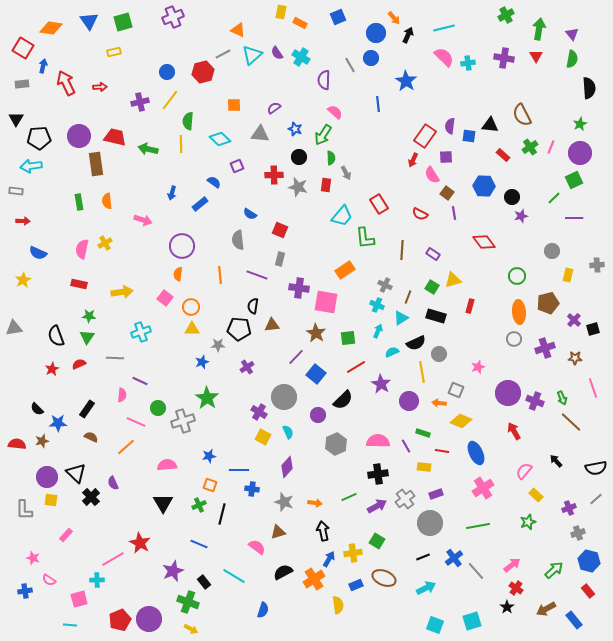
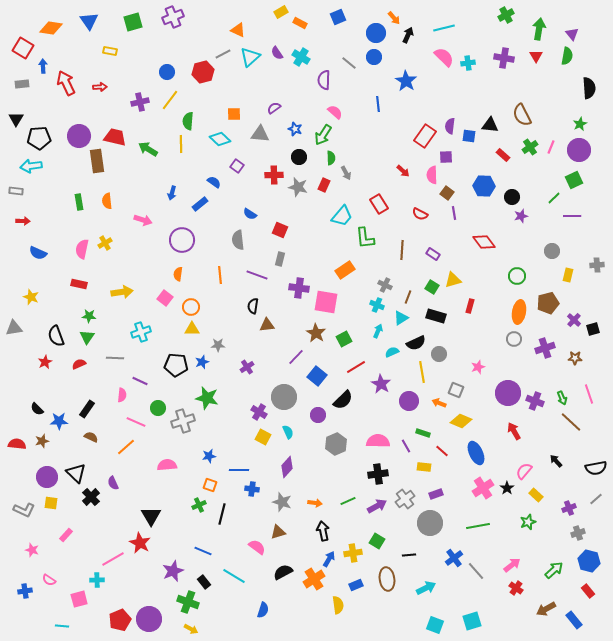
yellow rectangle at (281, 12): rotated 48 degrees clockwise
green square at (123, 22): moved 10 px right
yellow rectangle at (114, 52): moved 4 px left, 1 px up; rotated 24 degrees clockwise
cyan triangle at (252, 55): moved 2 px left, 2 px down
blue circle at (371, 58): moved 3 px right, 1 px up
green semicircle at (572, 59): moved 5 px left, 3 px up
gray line at (350, 65): moved 1 px left, 2 px up; rotated 21 degrees counterclockwise
blue arrow at (43, 66): rotated 16 degrees counterclockwise
orange square at (234, 105): moved 9 px down
green arrow at (148, 149): rotated 18 degrees clockwise
purple circle at (580, 153): moved 1 px left, 3 px up
red arrow at (413, 160): moved 10 px left, 11 px down; rotated 72 degrees counterclockwise
brown rectangle at (96, 164): moved 1 px right, 3 px up
purple square at (237, 166): rotated 32 degrees counterclockwise
pink semicircle at (432, 175): rotated 30 degrees clockwise
red rectangle at (326, 185): moved 2 px left; rotated 16 degrees clockwise
purple line at (574, 218): moved 2 px left, 2 px up
purple circle at (182, 246): moved 6 px up
yellow star at (23, 280): moved 8 px right, 17 px down; rotated 21 degrees counterclockwise
orange ellipse at (519, 312): rotated 15 degrees clockwise
brown triangle at (272, 325): moved 5 px left
black pentagon at (239, 329): moved 63 px left, 36 px down
green square at (348, 338): moved 4 px left, 1 px down; rotated 21 degrees counterclockwise
red star at (52, 369): moved 7 px left, 7 px up
blue square at (316, 374): moved 1 px right, 2 px down
pink line at (593, 388): moved 4 px left, 6 px down
green star at (207, 398): rotated 20 degrees counterclockwise
orange arrow at (439, 403): rotated 16 degrees clockwise
blue star at (58, 423): moved 1 px right, 2 px up
red line at (442, 451): rotated 32 degrees clockwise
green line at (349, 497): moved 1 px left, 4 px down
yellow square at (51, 500): moved 3 px down
gray star at (284, 502): moved 2 px left
black triangle at (163, 503): moved 12 px left, 13 px down
gray L-shape at (24, 510): rotated 65 degrees counterclockwise
blue line at (199, 544): moved 4 px right, 7 px down
black line at (423, 557): moved 14 px left, 2 px up; rotated 16 degrees clockwise
pink star at (33, 558): moved 1 px left, 8 px up
brown ellipse at (384, 578): moved 3 px right, 1 px down; rotated 60 degrees clockwise
black star at (507, 607): moved 119 px up
cyan line at (70, 625): moved 8 px left, 1 px down
